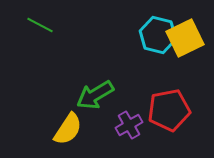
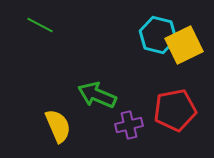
yellow square: moved 1 px left, 7 px down
green arrow: moved 2 px right; rotated 54 degrees clockwise
red pentagon: moved 6 px right
purple cross: rotated 16 degrees clockwise
yellow semicircle: moved 10 px left, 3 px up; rotated 56 degrees counterclockwise
